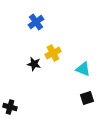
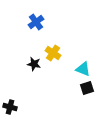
yellow cross: rotated 28 degrees counterclockwise
black square: moved 10 px up
